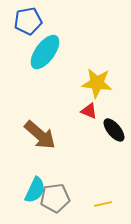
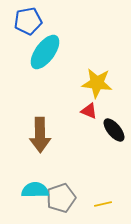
brown arrow: rotated 48 degrees clockwise
cyan semicircle: rotated 116 degrees counterclockwise
gray pentagon: moved 6 px right; rotated 12 degrees counterclockwise
